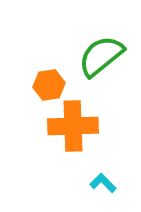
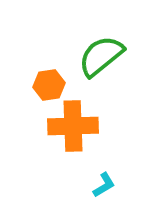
cyan L-shape: moved 1 px right, 2 px down; rotated 104 degrees clockwise
